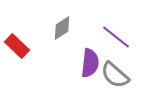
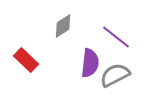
gray diamond: moved 1 px right, 2 px up
red rectangle: moved 9 px right, 14 px down
gray semicircle: rotated 112 degrees clockwise
